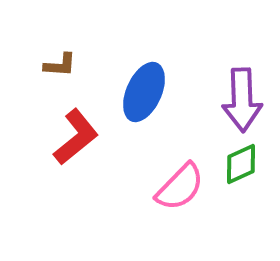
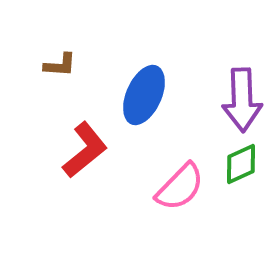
blue ellipse: moved 3 px down
red L-shape: moved 9 px right, 13 px down
